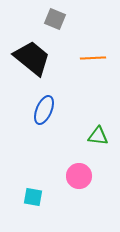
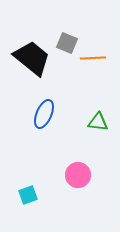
gray square: moved 12 px right, 24 px down
blue ellipse: moved 4 px down
green triangle: moved 14 px up
pink circle: moved 1 px left, 1 px up
cyan square: moved 5 px left, 2 px up; rotated 30 degrees counterclockwise
